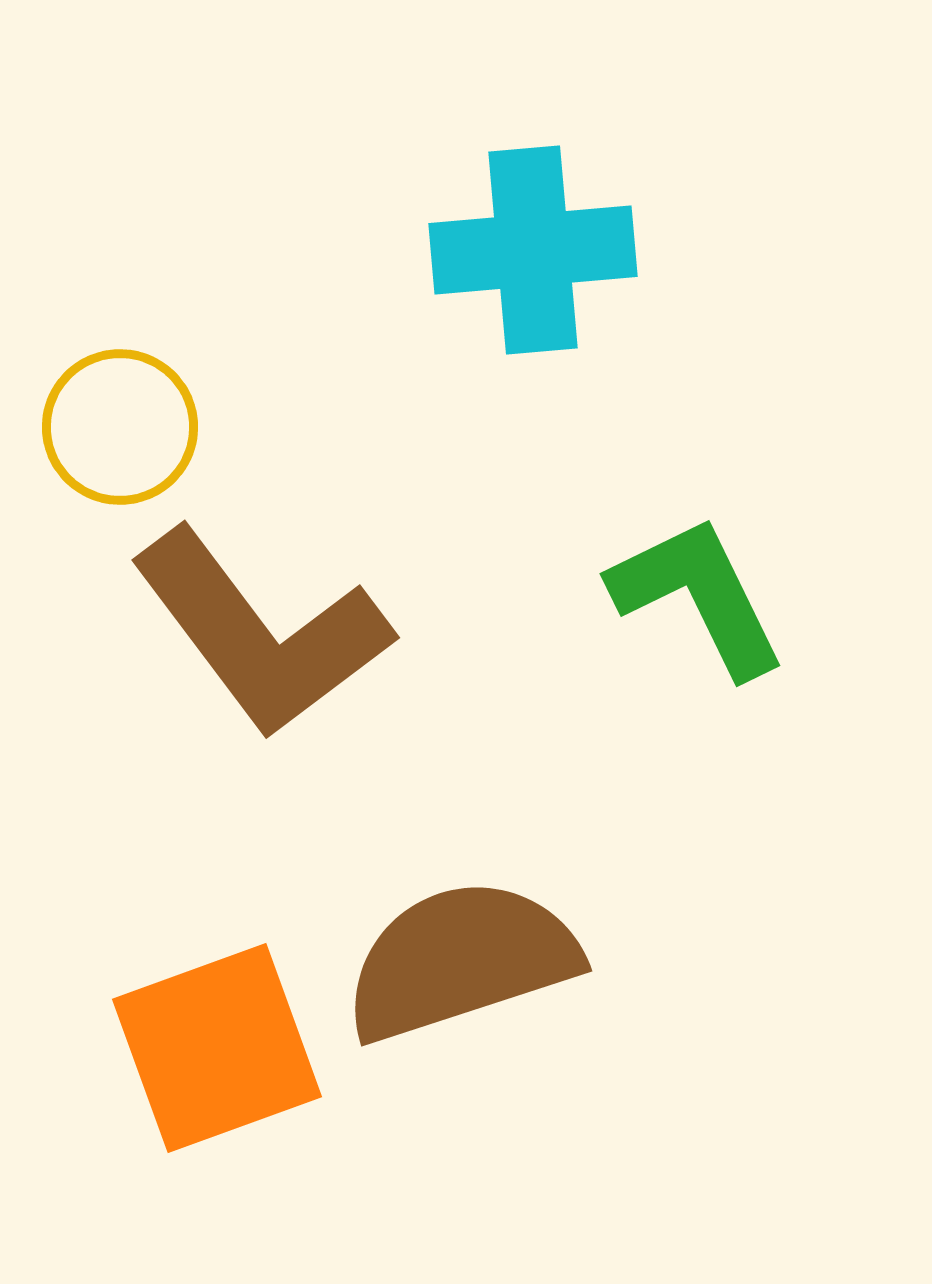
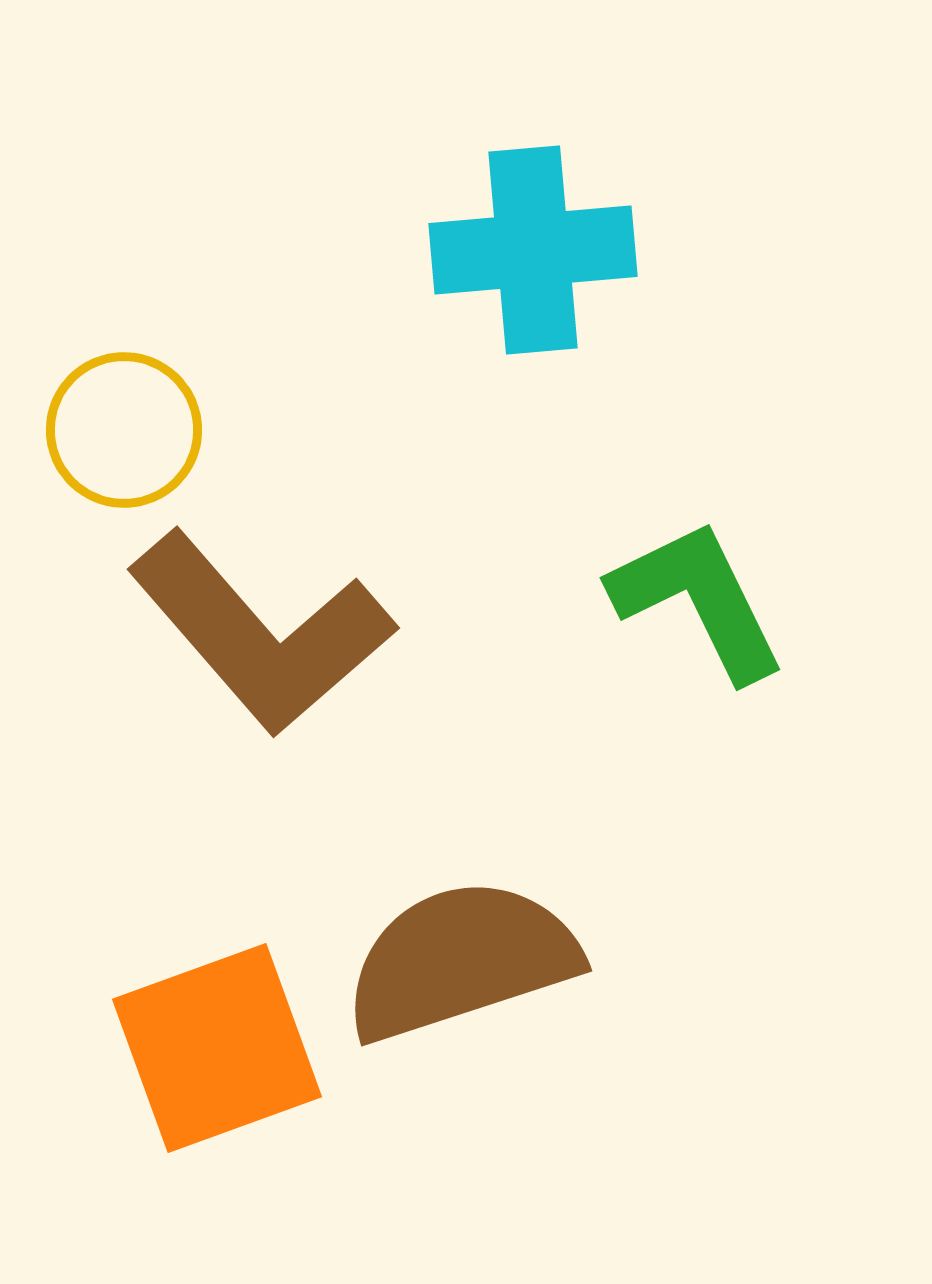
yellow circle: moved 4 px right, 3 px down
green L-shape: moved 4 px down
brown L-shape: rotated 4 degrees counterclockwise
